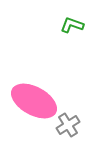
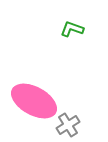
green L-shape: moved 4 px down
